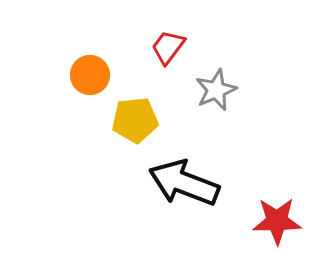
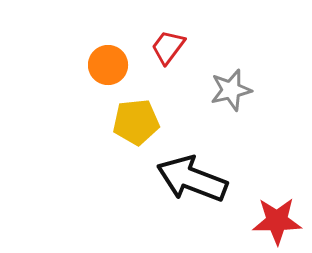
orange circle: moved 18 px right, 10 px up
gray star: moved 15 px right; rotated 9 degrees clockwise
yellow pentagon: moved 1 px right, 2 px down
black arrow: moved 8 px right, 4 px up
